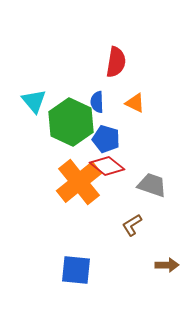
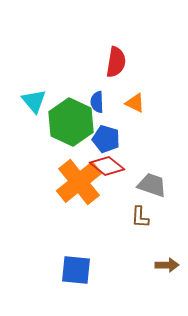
brown L-shape: moved 8 px right, 8 px up; rotated 55 degrees counterclockwise
